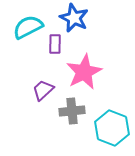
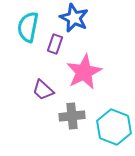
cyan semicircle: rotated 52 degrees counterclockwise
purple rectangle: rotated 18 degrees clockwise
purple trapezoid: rotated 95 degrees counterclockwise
gray cross: moved 5 px down
cyan hexagon: moved 2 px right, 1 px up
